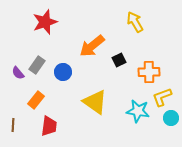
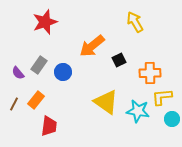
gray rectangle: moved 2 px right
orange cross: moved 1 px right, 1 px down
yellow L-shape: rotated 15 degrees clockwise
yellow triangle: moved 11 px right
cyan circle: moved 1 px right, 1 px down
brown line: moved 1 px right, 21 px up; rotated 24 degrees clockwise
